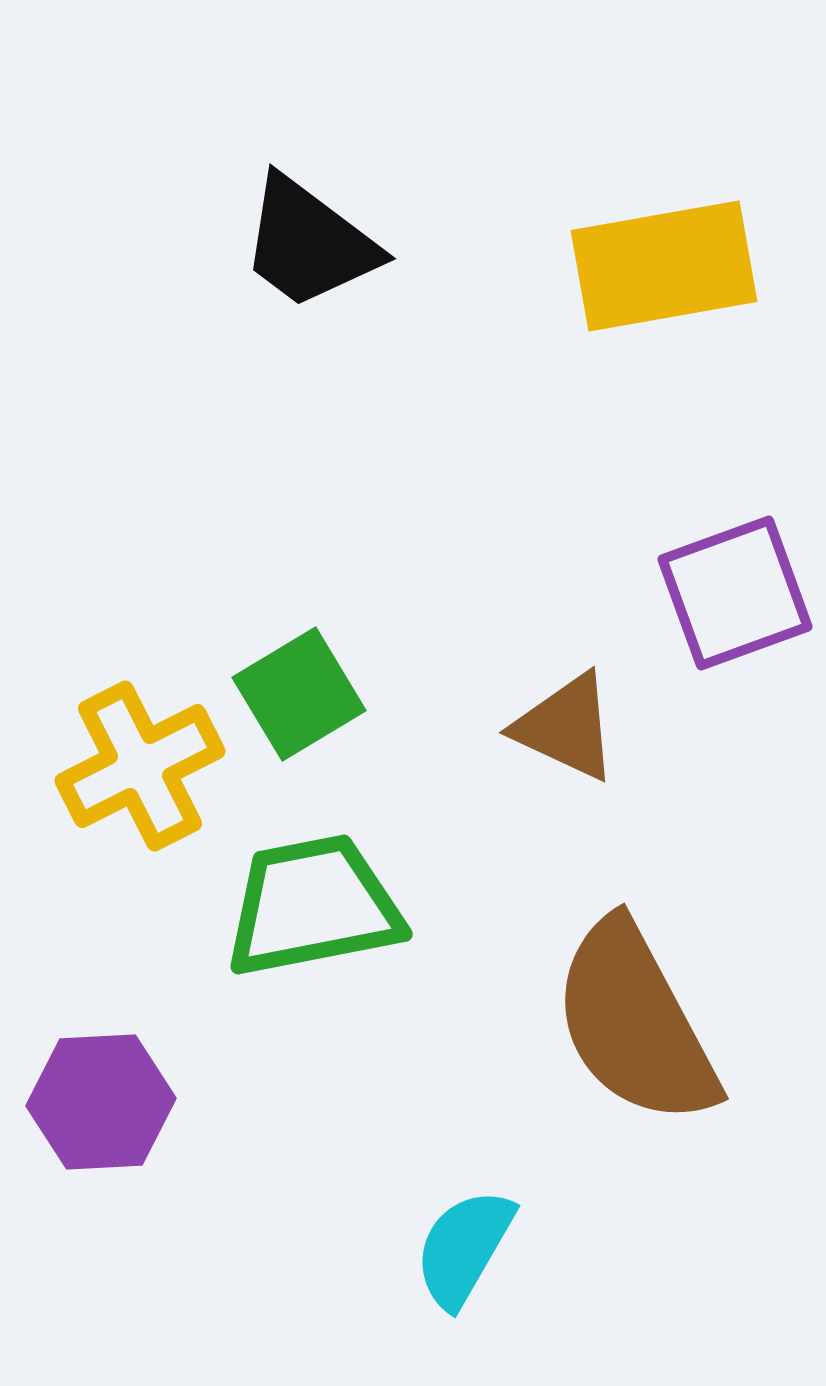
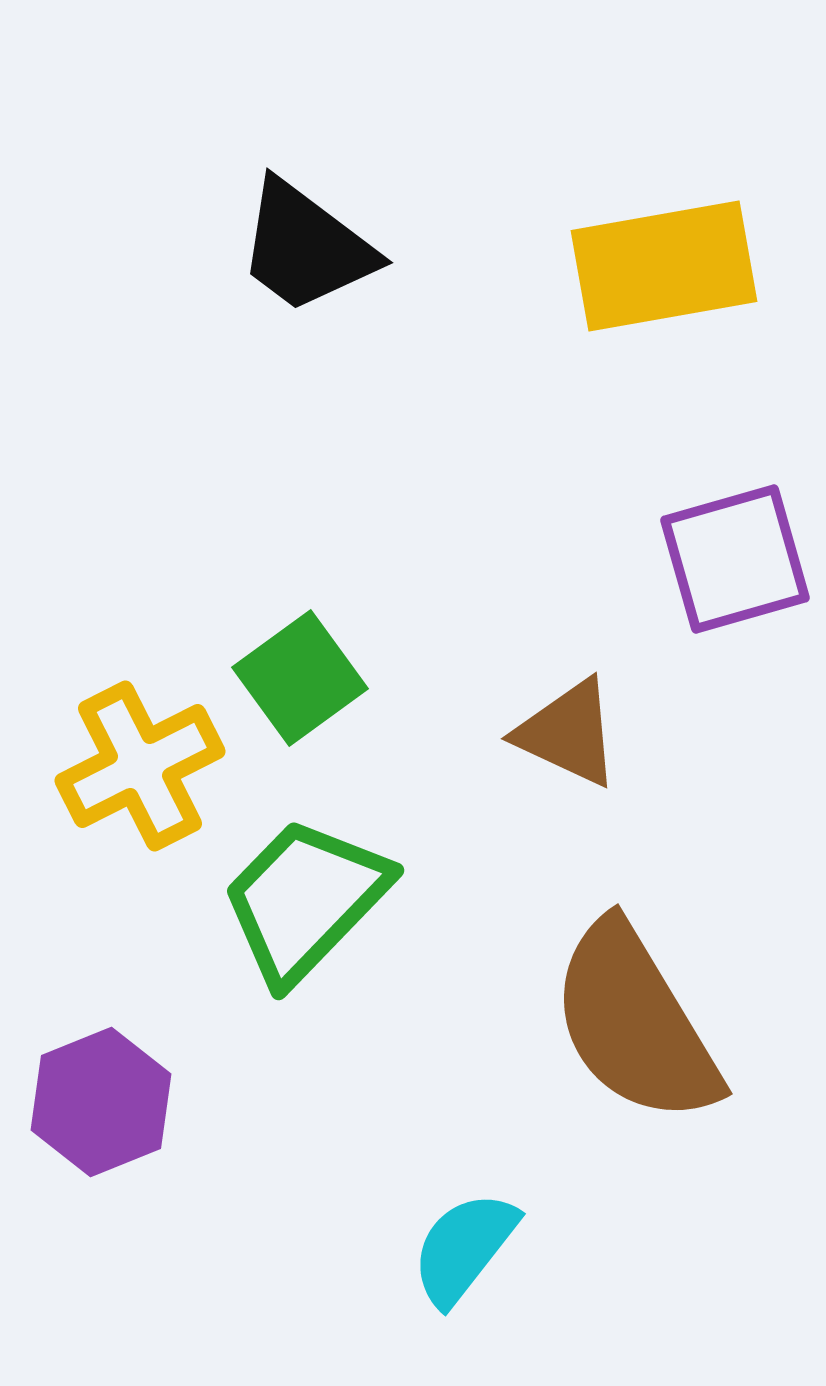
black trapezoid: moved 3 px left, 4 px down
purple square: moved 34 px up; rotated 4 degrees clockwise
green square: moved 1 px right, 16 px up; rotated 5 degrees counterclockwise
brown triangle: moved 2 px right, 6 px down
green trapezoid: moved 8 px left, 6 px up; rotated 35 degrees counterclockwise
brown semicircle: rotated 3 degrees counterclockwise
purple hexagon: rotated 19 degrees counterclockwise
cyan semicircle: rotated 8 degrees clockwise
